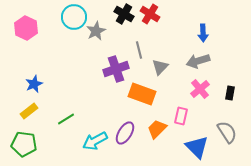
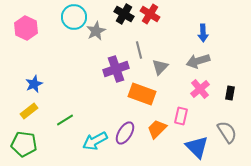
green line: moved 1 px left, 1 px down
